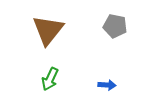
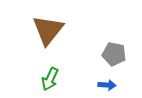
gray pentagon: moved 1 px left, 28 px down
